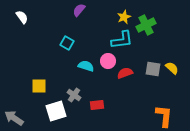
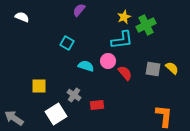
white semicircle: rotated 32 degrees counterclockwise
red semicircle: rotated 70 degrees clockwise
white square: moved 3 px down; rotated 15 degrees counterclockwise
